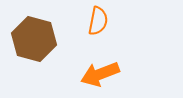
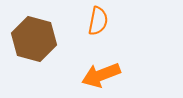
orange arrow: moved 1 px right, 1 px down
